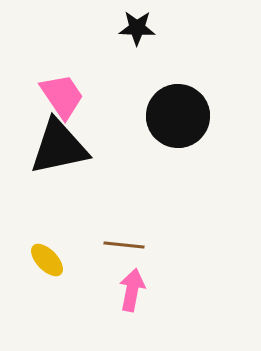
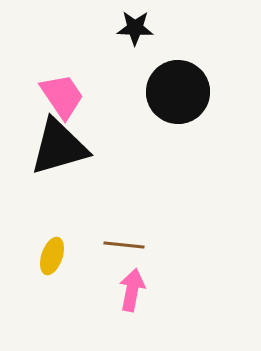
black star: moved 2 px left
black circle: moved 24 px up
black triangle: rotated 4 degrees counterclockwise
yellow ellipse: moved 5 px right, 4 px up; rotated 63 degrees clockwise
